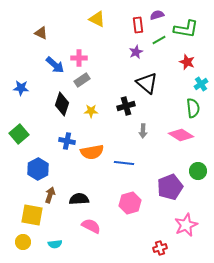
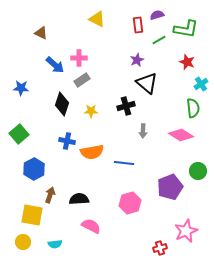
purple star: moved 1 px right, 8 px down
blue hexagon: moved 4 px left
pink star: moved 6 px down
